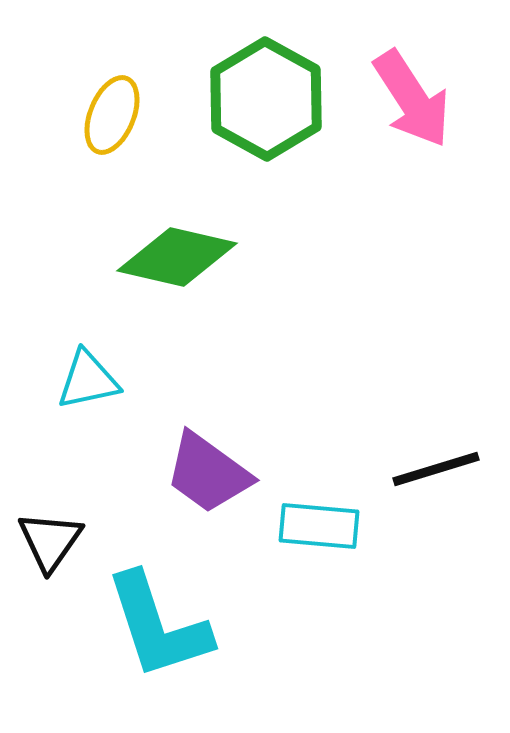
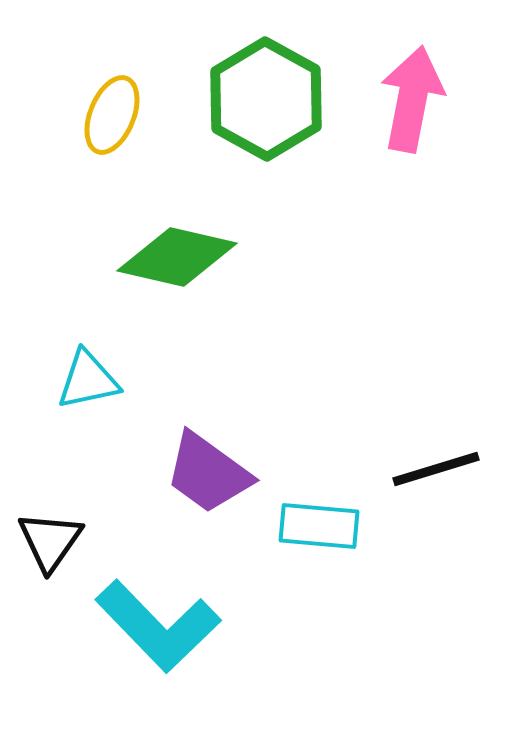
pink arrow: rotated 136 degrees counterclockwise
cyan L-shape: rotated 26 degrees counterclockwise
